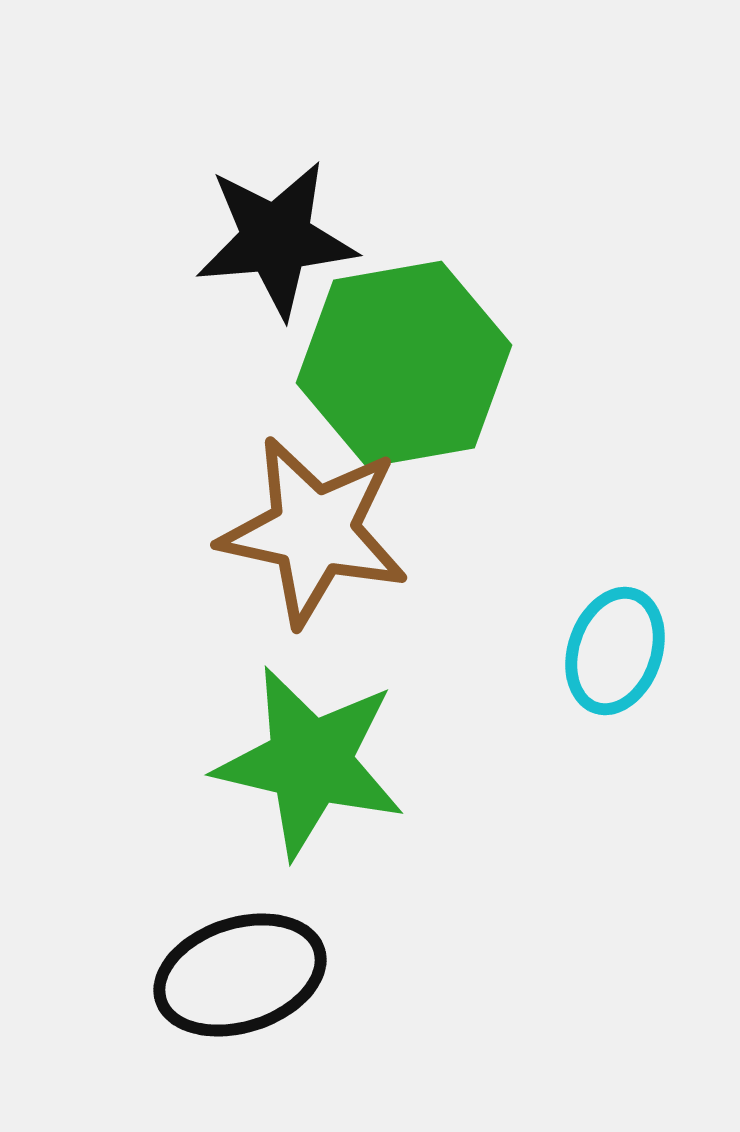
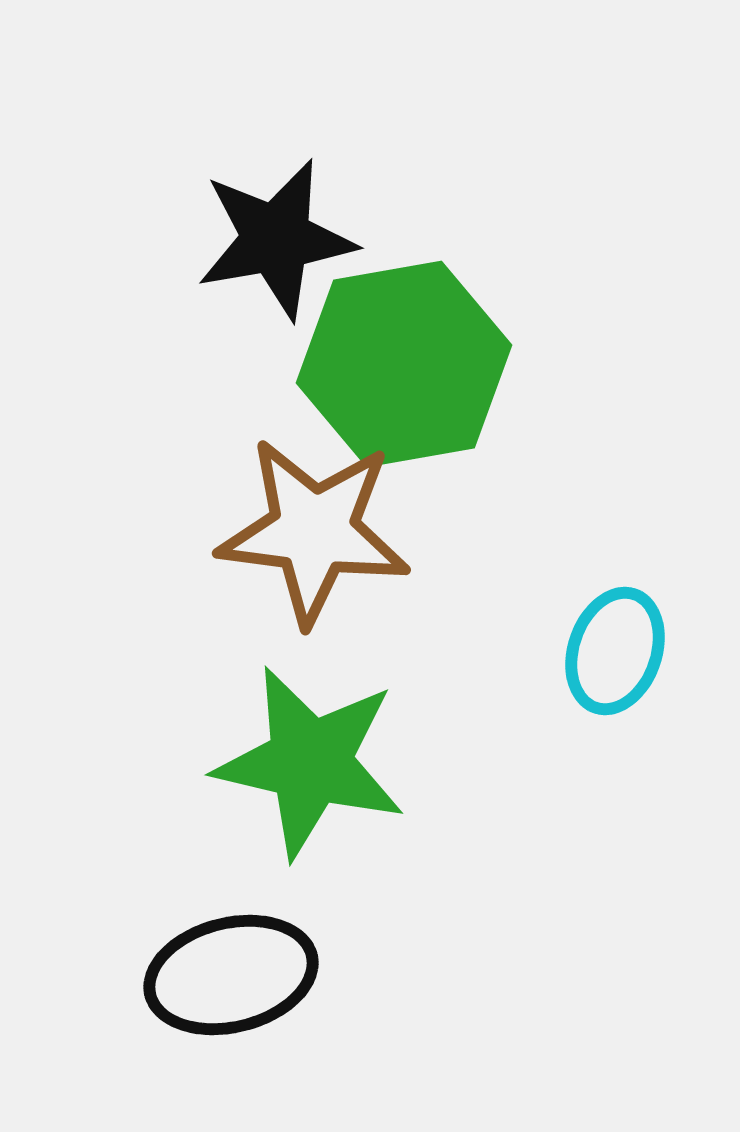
black star: rotated 5 degrees counterclockwise
brown star: rotated 5 degrees counterclockwise
black ellipse: moved 9 px left; rotated 4 degrees clockwise
